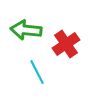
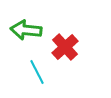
red cross: moved 1 px left, 3 px down; rotated 8 degrees counterclockwise
